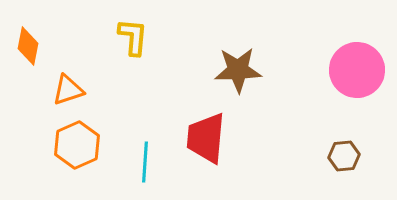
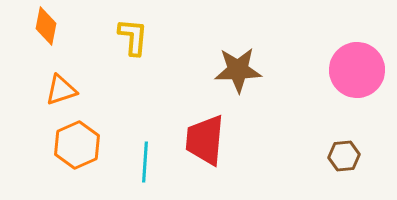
orange diamond: moved 18 px right, 20 px up
orange triangle: moved 7 px left
red trapezoid: moved 1 px left, 2 px down
